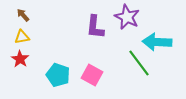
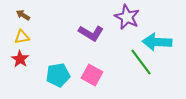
brown arrow: rotated 16 degrees counterclockwise
purple L-shape: moved 4 px left, 6 px down; rotated 65 degrees counterclockwise
green line: moved 2 px right, 1 px up
cyan pentagon: rotated 30 degrees counterclockwise
